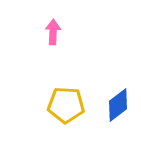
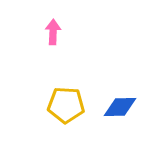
blue diamond: moved 2 px right, 2 px down; rotated 36 degrees clockwise
